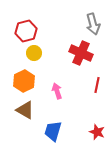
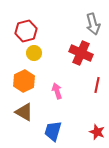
brown triangle: moved 1 px left, 2 px down
